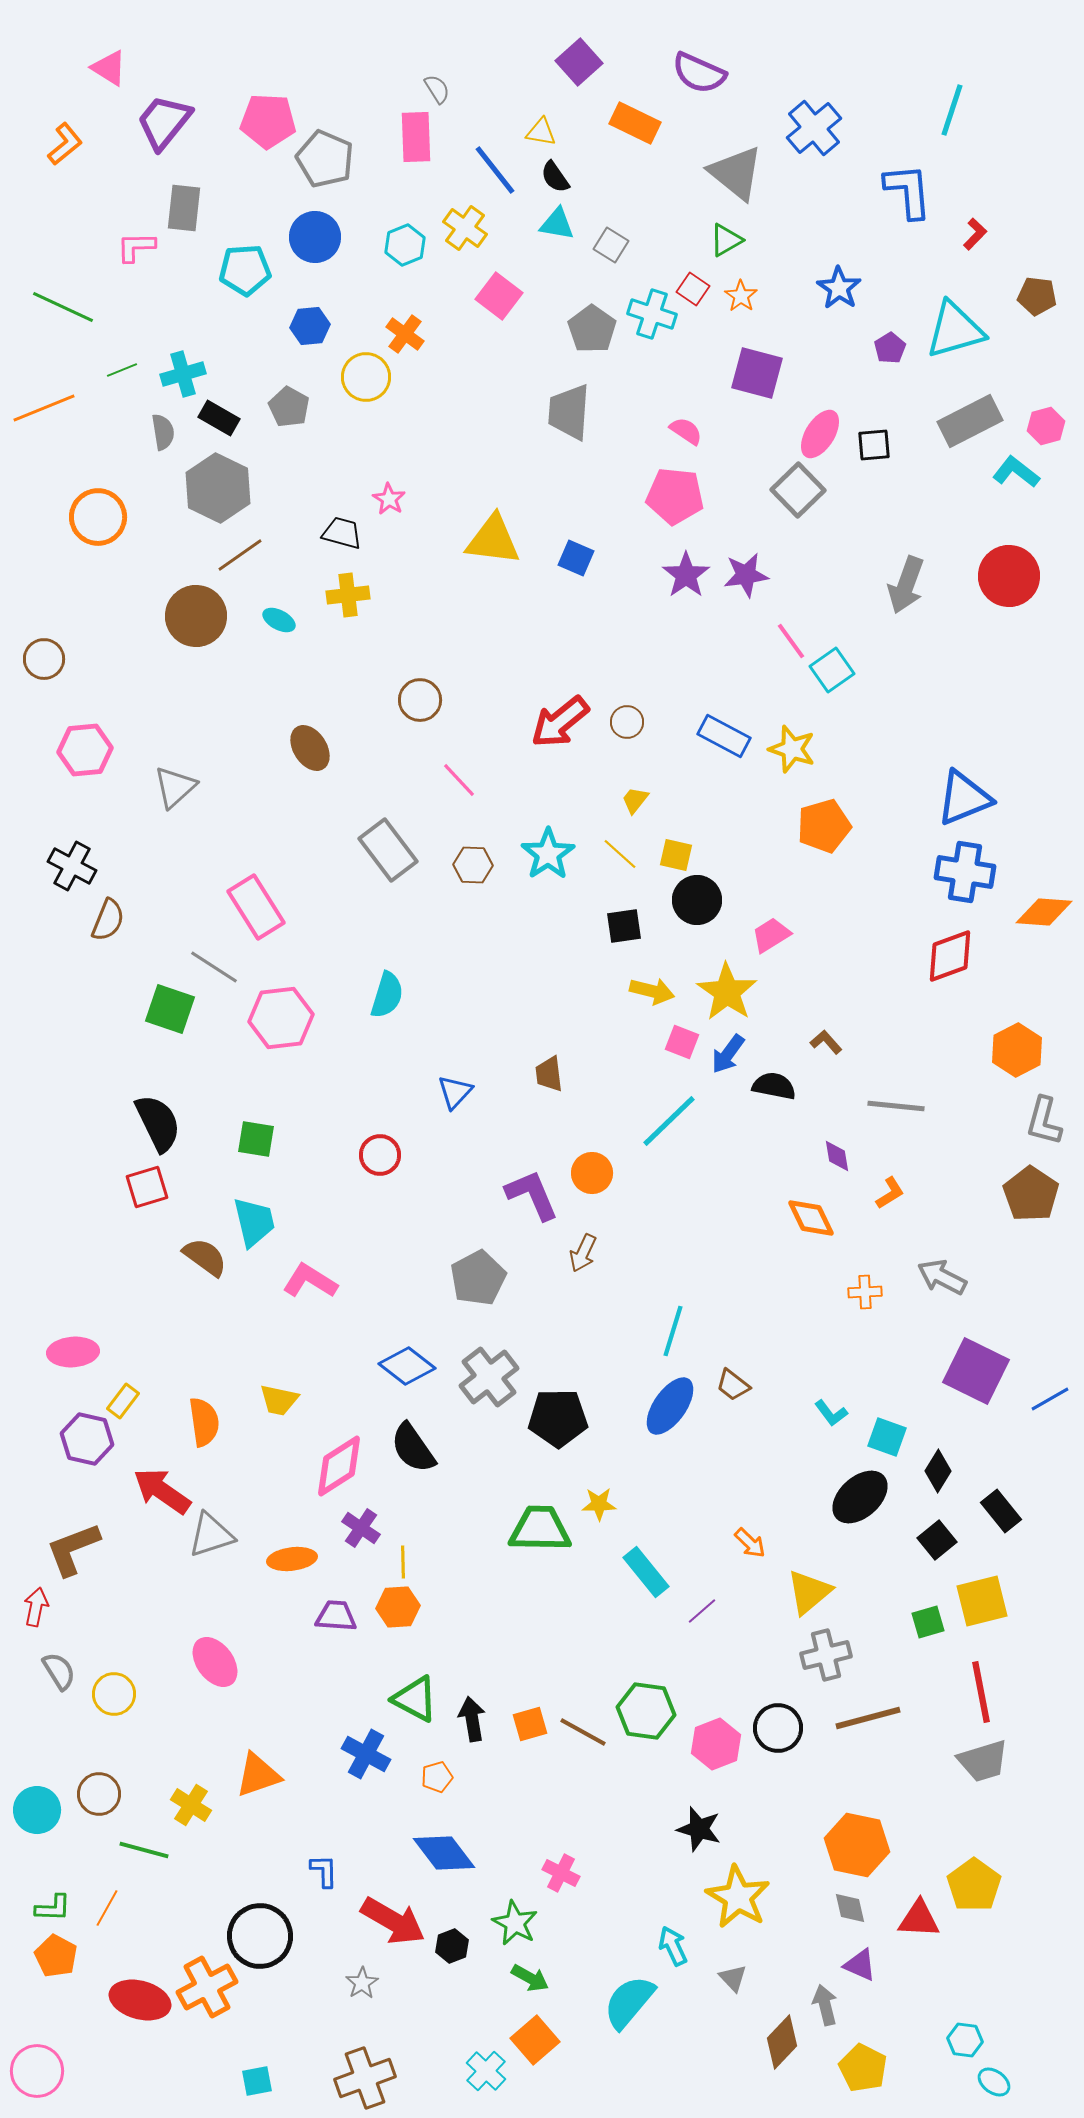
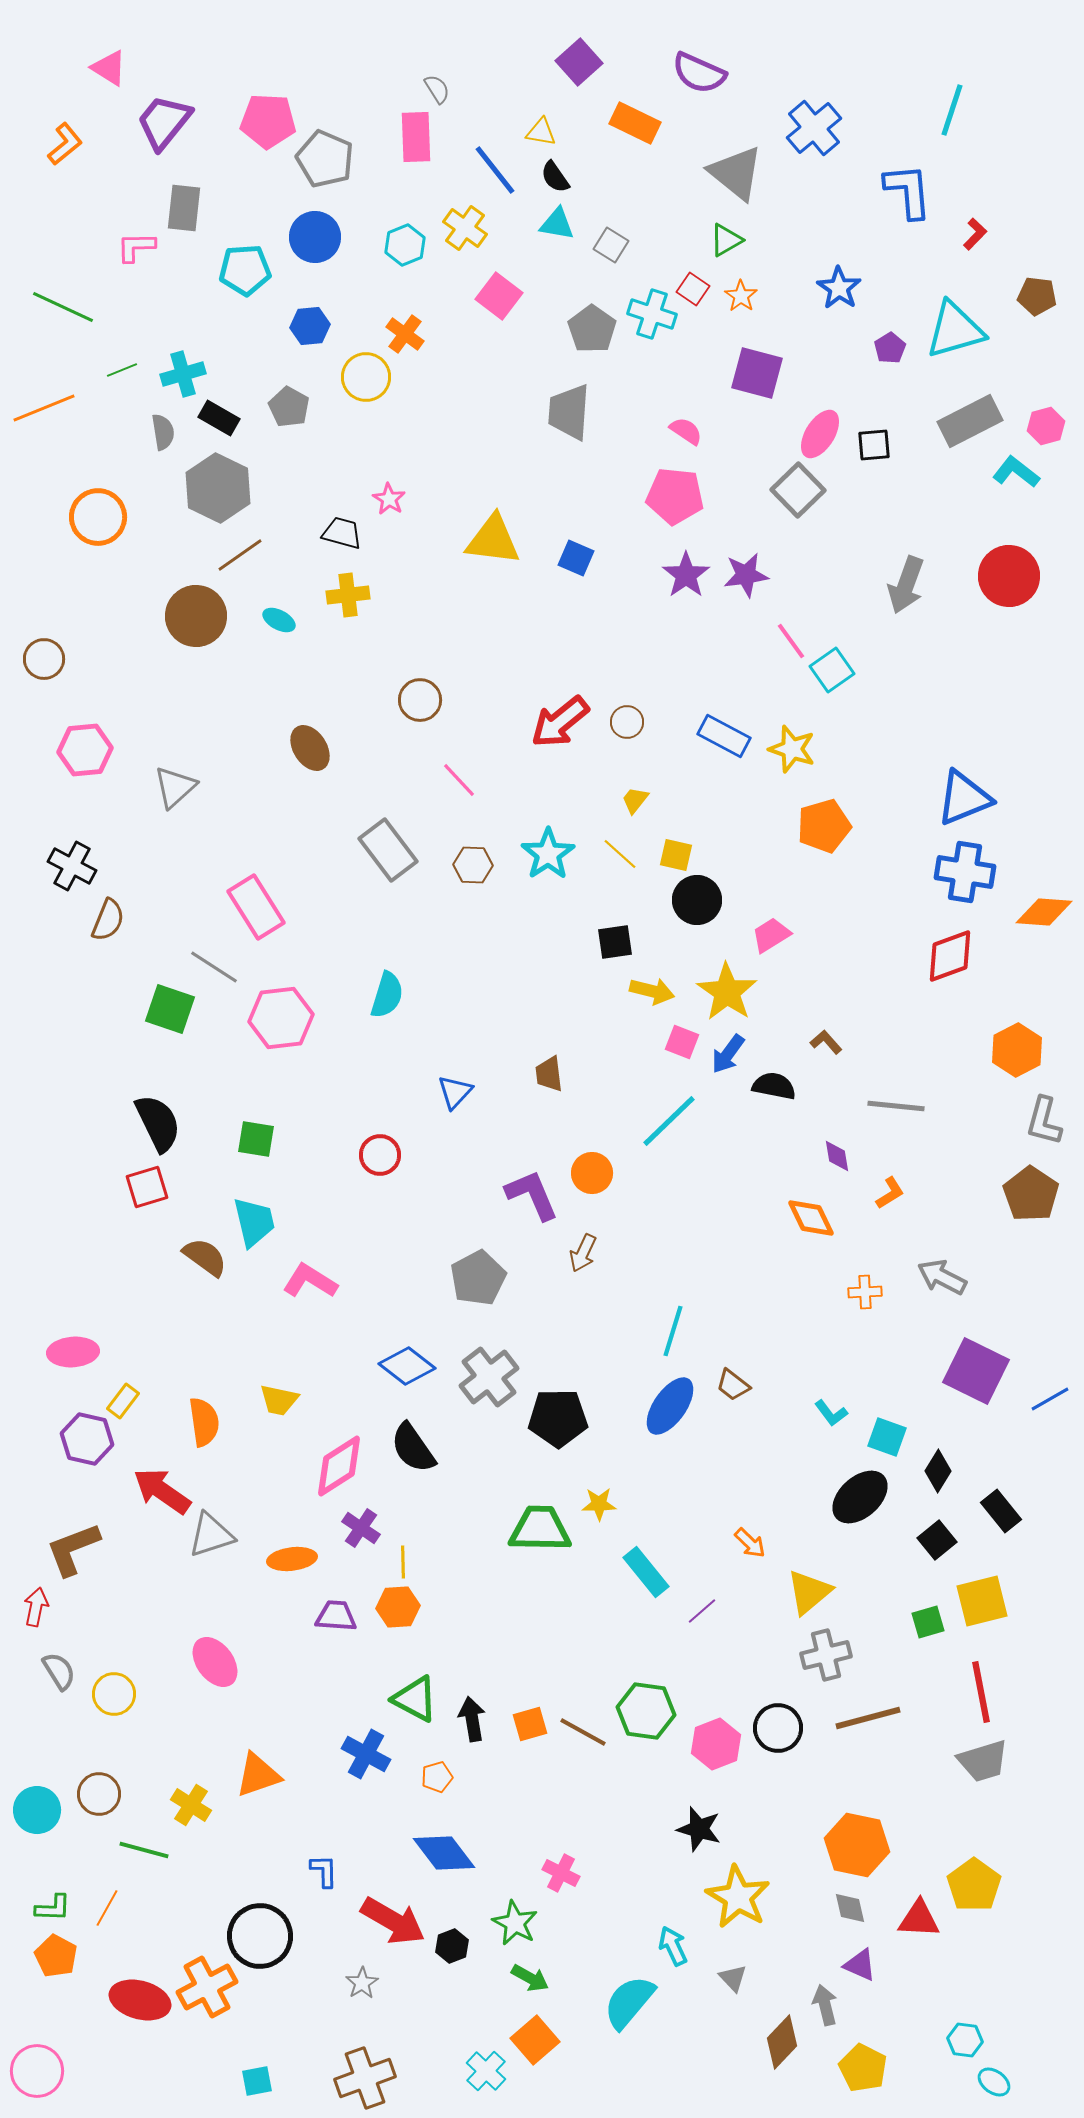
black square at (624, 926): moved 9 px left, 16 px down
